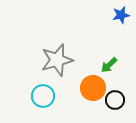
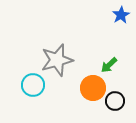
blue star: rotated 18 degrees counterclockwise
cyan circle: moved 10 px left, 11 px up
black circle: moved 1 px down
